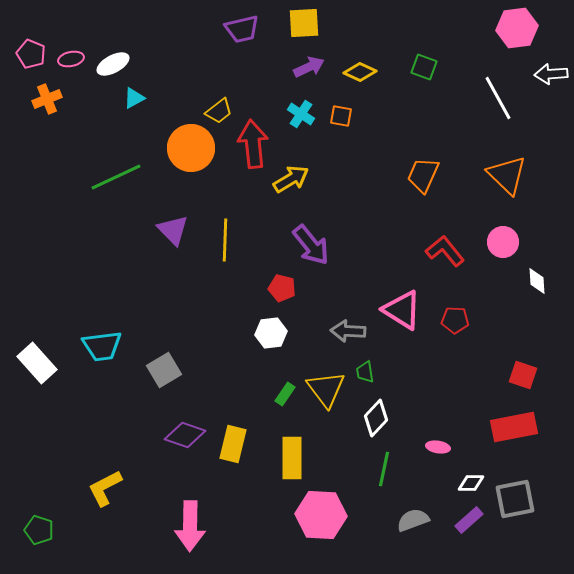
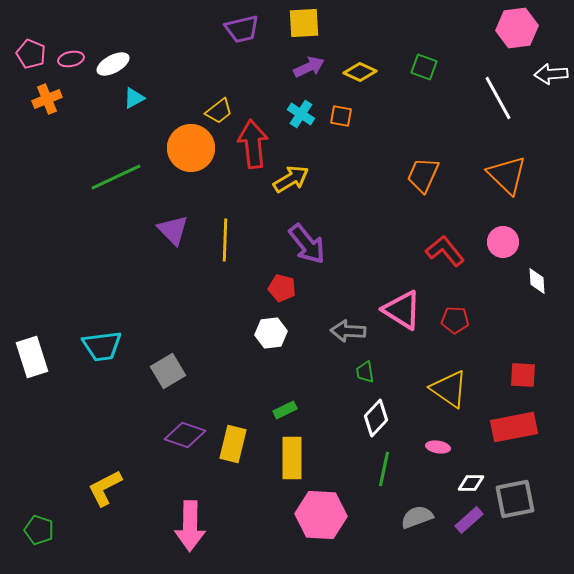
purple arrow at (311, 245): moved 4 px left, 1 px up
white rectangle at (37, 363): moved 5 px left, 6 px up; rotated 24 degrees clockwise
gray square at (164, 370): moved 4 px right, 1 px down
red square at (523, 375): rotated 16 degrees counterclockwise
yellow triangle at (326, 389): moved 123 px right; rotated 18 degrees counterclockwise
green rectangle at (285, 394): moved 16 px down; rotated 30 degrees clockwise
gray semicircle at (413, 520): moved 4 px right, 3 px up
